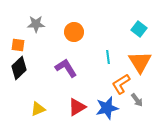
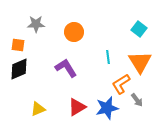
black diamond: moved 1 px down; rotated 20 degrees clockwise
